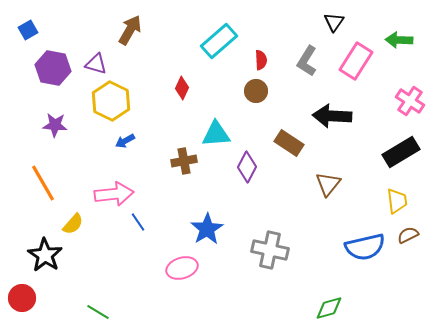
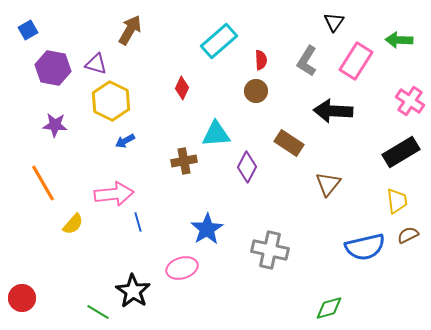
black arrow: moved 1 px right, 5 px up
blue line: rotated 18 degrees clockwise
black star: moved 88 px right, 36 px down
